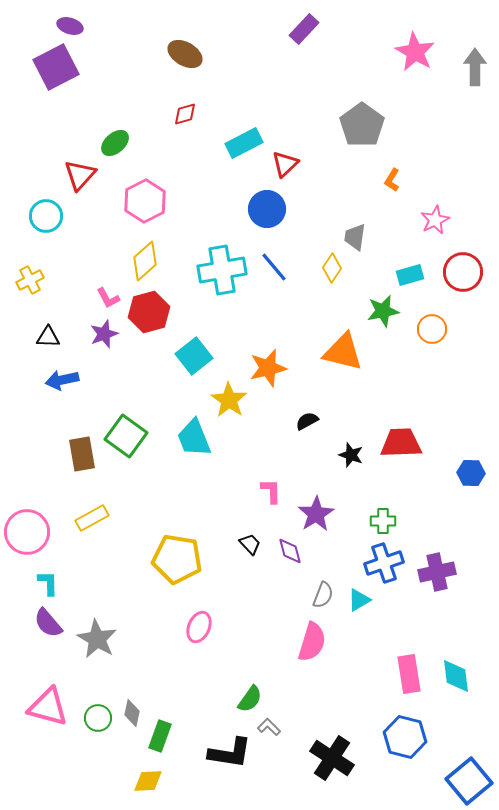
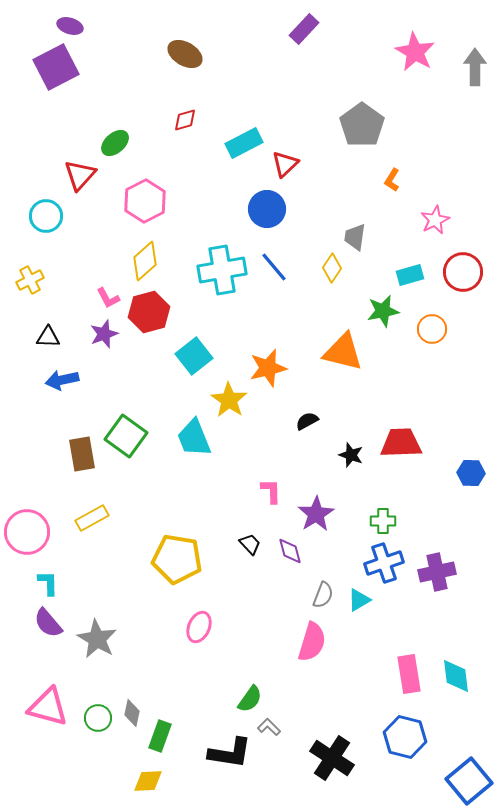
red diamond at (185, 114): moved 6 px down
